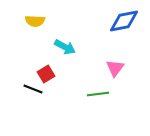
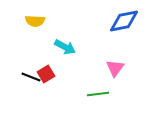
black line: moved 2 px left, 12 px up
